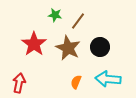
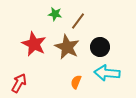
green star: moved 1 px up
red star: rotated 10 degrees counterclockwise
brown star: moved 1 px left, 1 px up
cyan arrow: moved 1 px left, 6 px up
red arrow: rotated 18 degrees clockwise
